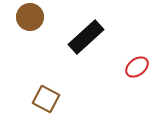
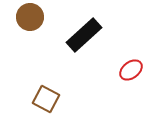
black rectangle: moved 2 px left, 2 px up
red ellipse: moved 6 px left, 3 px down
